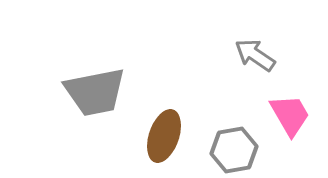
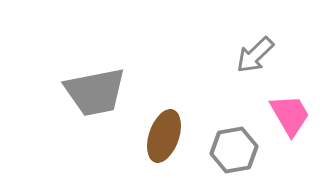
gray arrow: rotated 78 degrees counterclockwise
